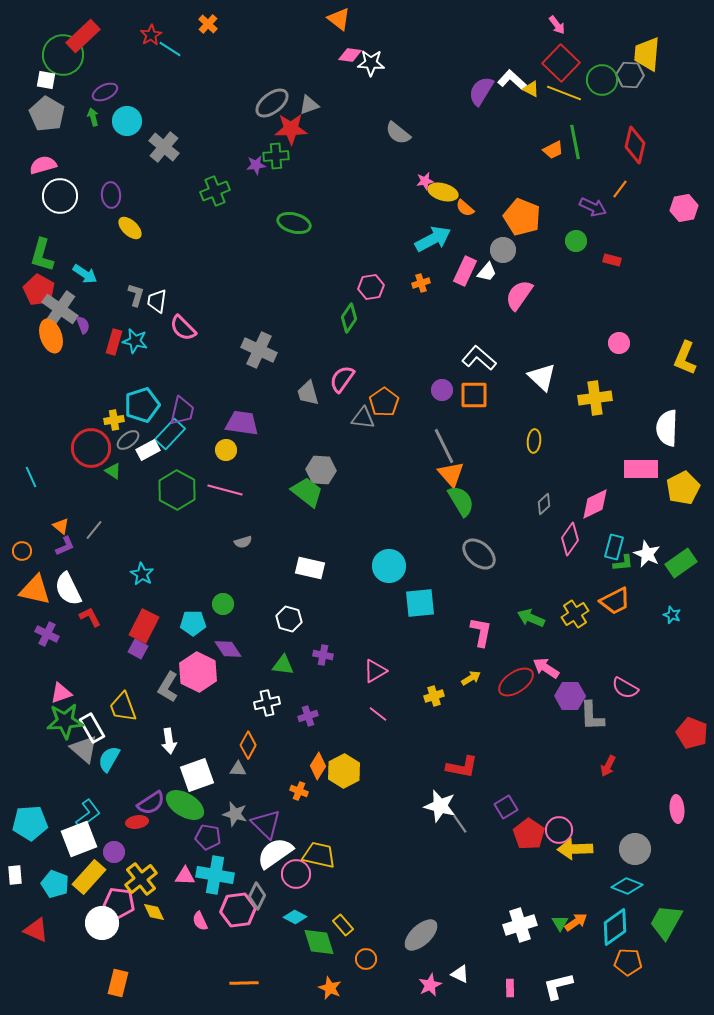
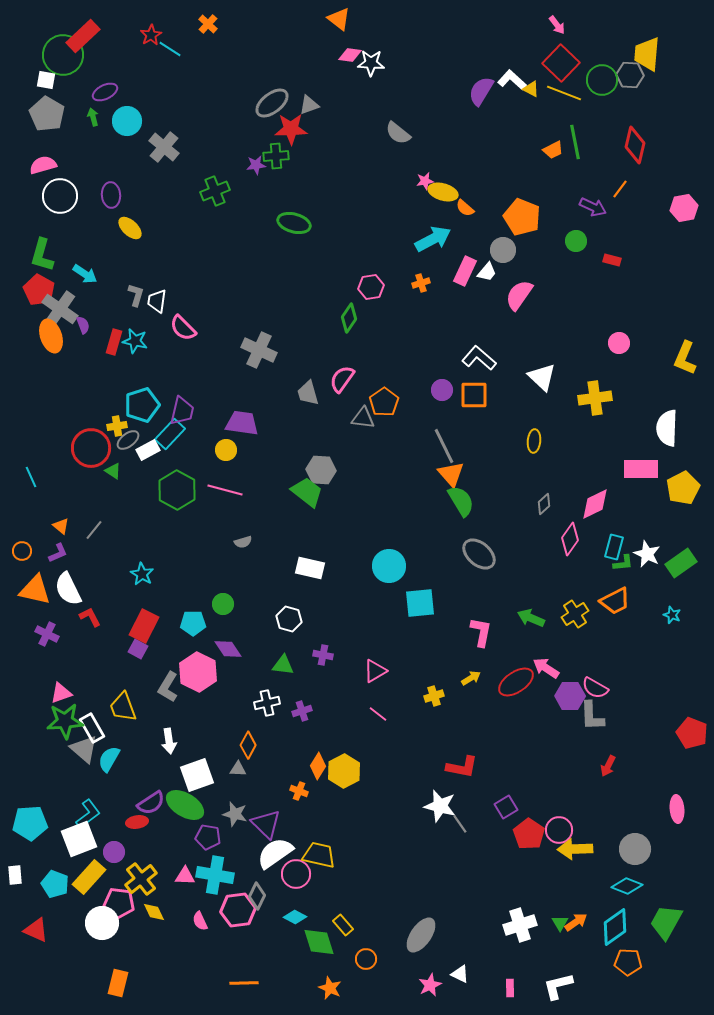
yellow cross at (114, 420): moved 3 px right, 6 px down
purple L-shape at (65, 546): moved 7 px left, 7 px down
pink semicircle at (625, 688): moved 30 px left
purple cross at (308, 716): moved 6 px left, 5 px up
gray ellipse at (421, 935): rotated 12 degrees counterclockwise
